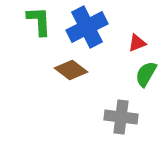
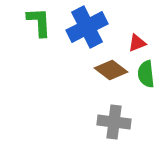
green L-shape: moved 1 px down
brown diamond: moved 40 px right
green semicircle: rotated 36 degrees counterclockwise
gray cross: moved 7 px left, 5 px down
